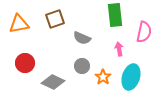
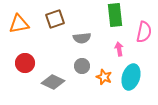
gray semicircle: rotated 30 degrees counterclockwise
orange star: moved 1 px right; rotated 14 degrees counterclockwise
